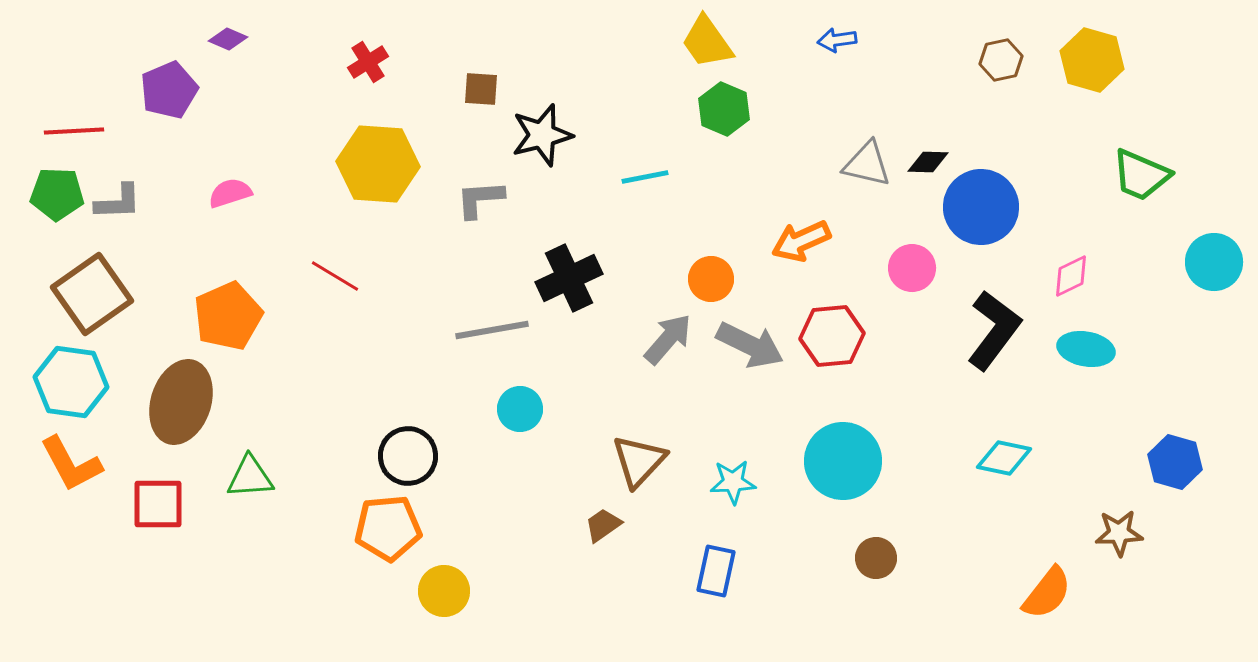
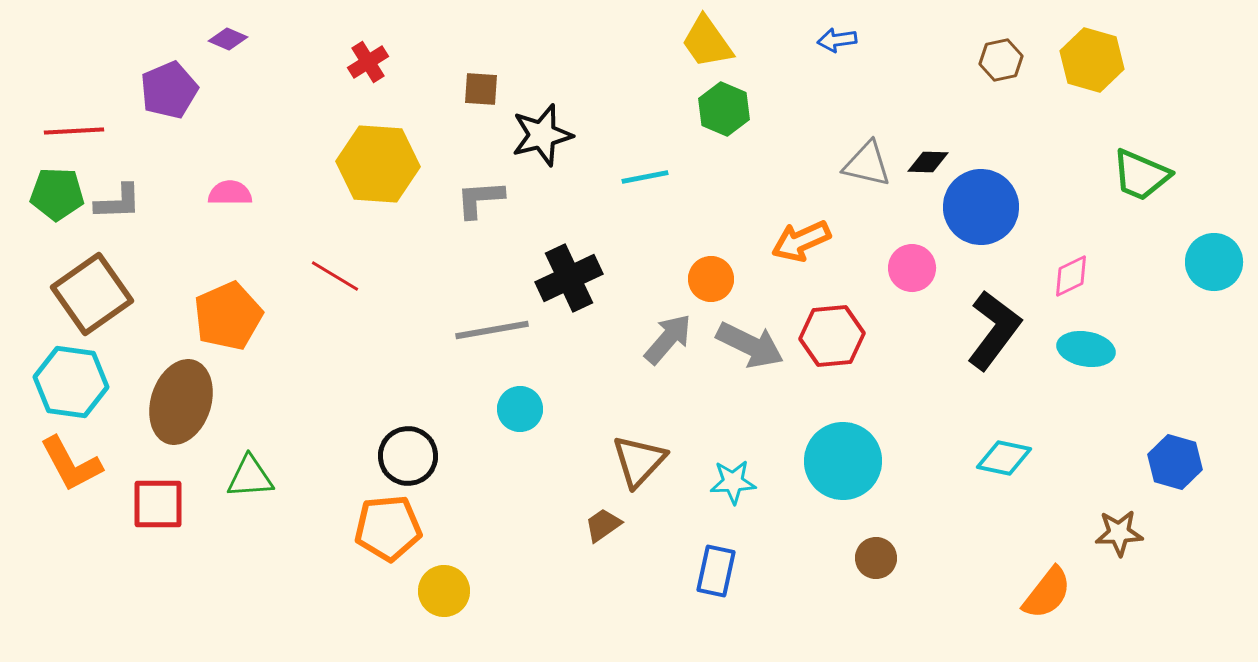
pink semicircle at (230, 193): rotated 18 degrees clockwise
